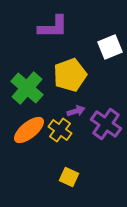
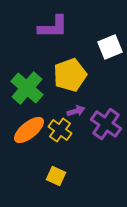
yellow square: moved 13 px left, 1 px up
